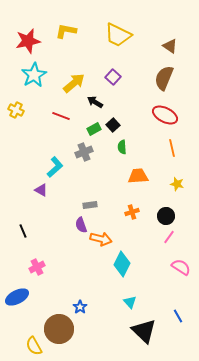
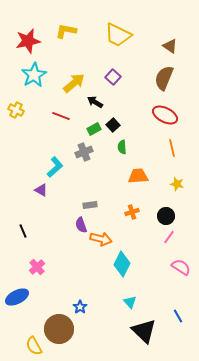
pink cross: rotated 14 degrees counterclockwise
